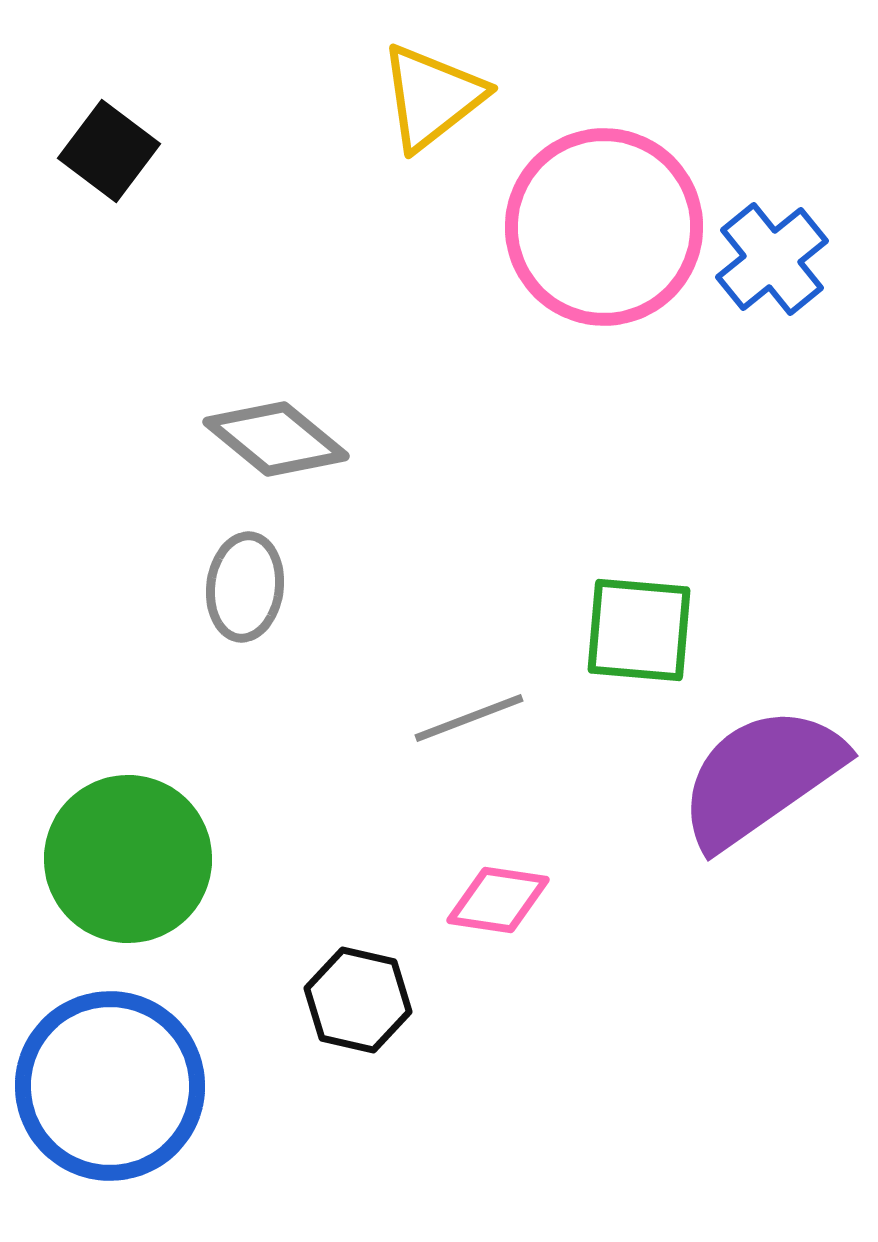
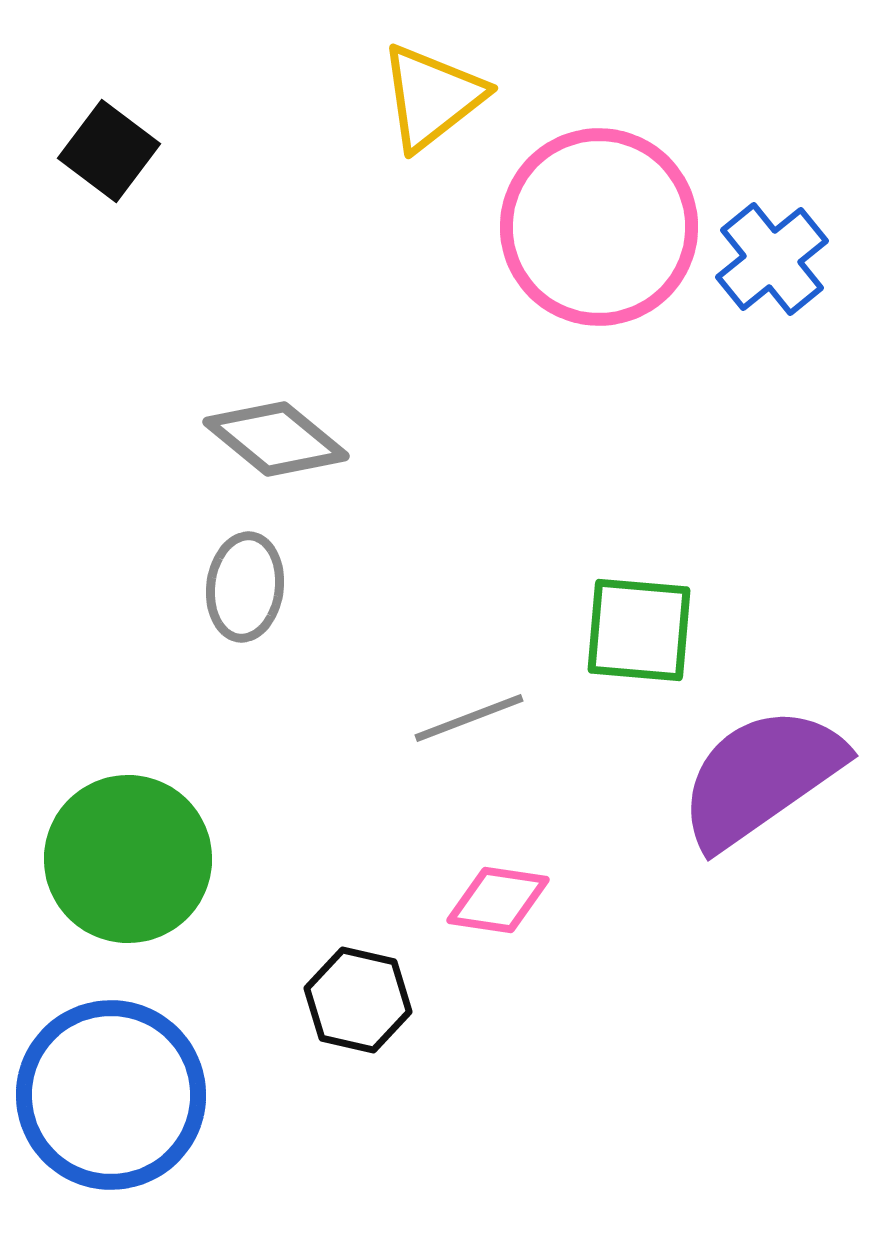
pink circle: moved 5 px left
blue circle: moved 1 px right, 9 px down
